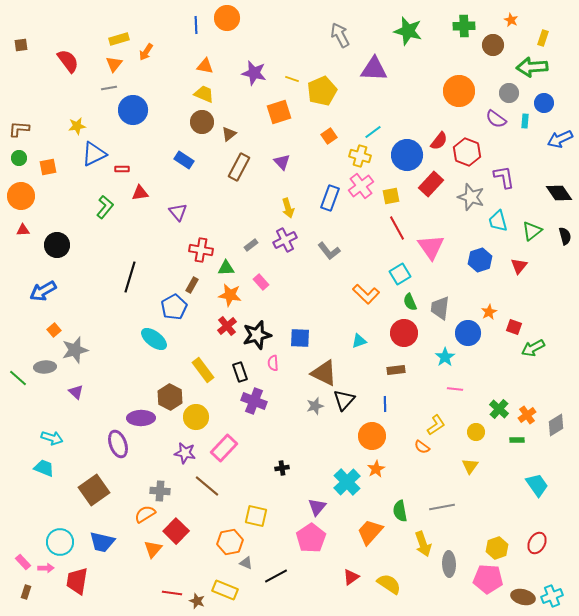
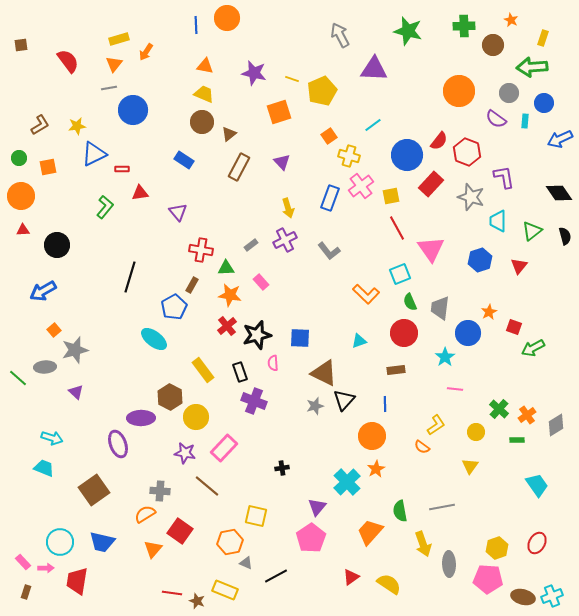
brown L-shape at (19, 129): moved 21 px right, 4 px up; rotated 145 degrees clockwise
cyan line at (373, 132): moved 7 px up
yellow cross at (360, 156): moved 11 px left
cyan trapezoid at (498, 221): rotated 15 degrees clockwise
pink triangle at (431, 247): moved 2 px down
cyan square at (400, 274): rotated 10 degrees clockwise
red square at (176, 531): moved 4 px right; rotated 10 degrees counterclockwise
